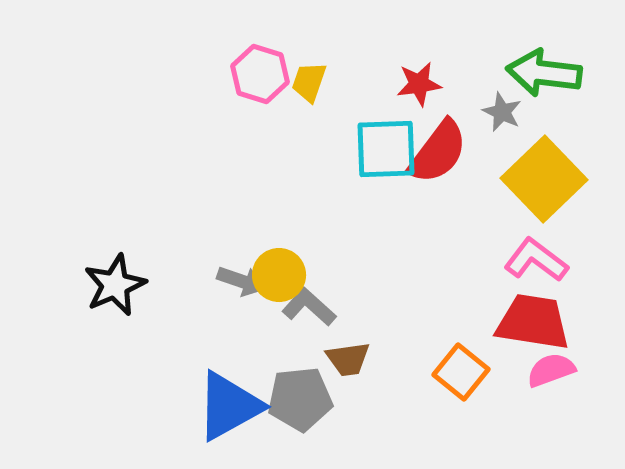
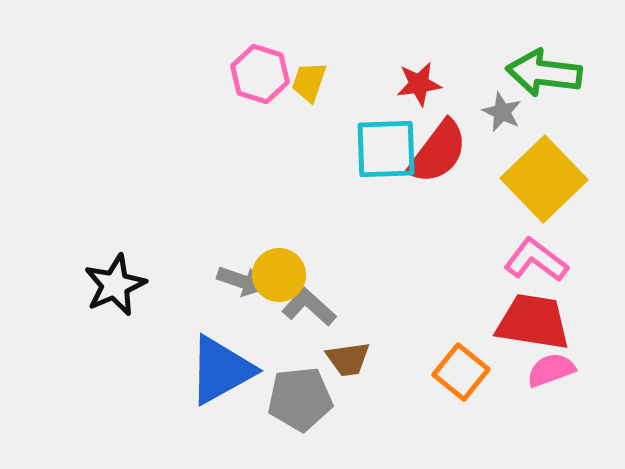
blue triangle: moved 8 px left, 36 px up
